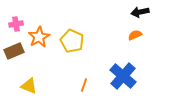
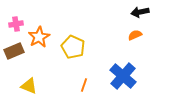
yellow pentagon: moved 1 px right, 6 px down
